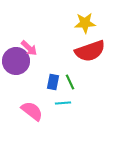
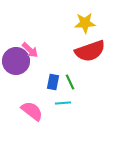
pink arrow: moved 1 px right, 2 px down
